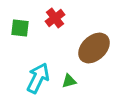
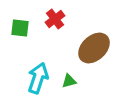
red cross: moved 1 px down
cyan arrow: rotated 8 degrees counterclockwise
